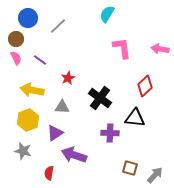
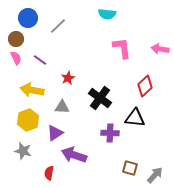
cyan semicircle: rotated 114 degrees counterclockwise
